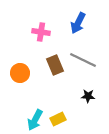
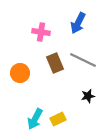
brown rectangle: moved 2 px up
black star: rotated 16 degrees counterclockwise
cyan arrow: moved 1 px up
